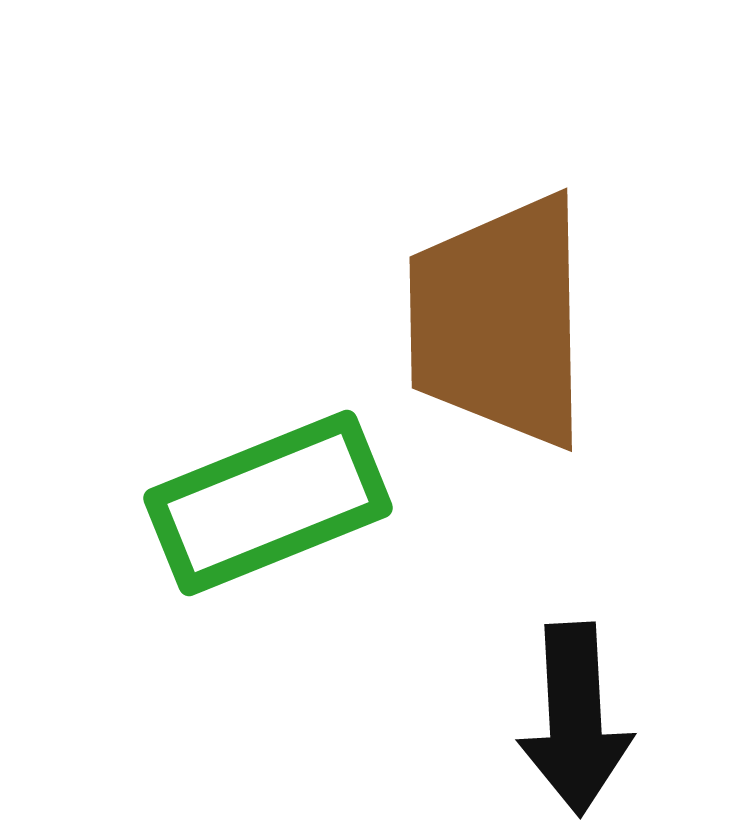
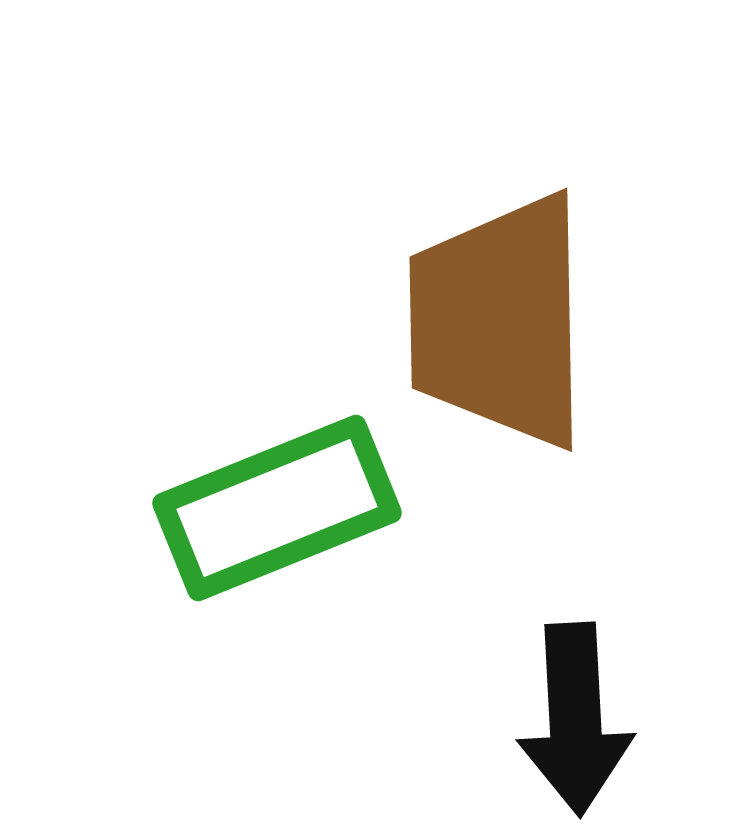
green rectangle: moved 9 px right, 5 px down
